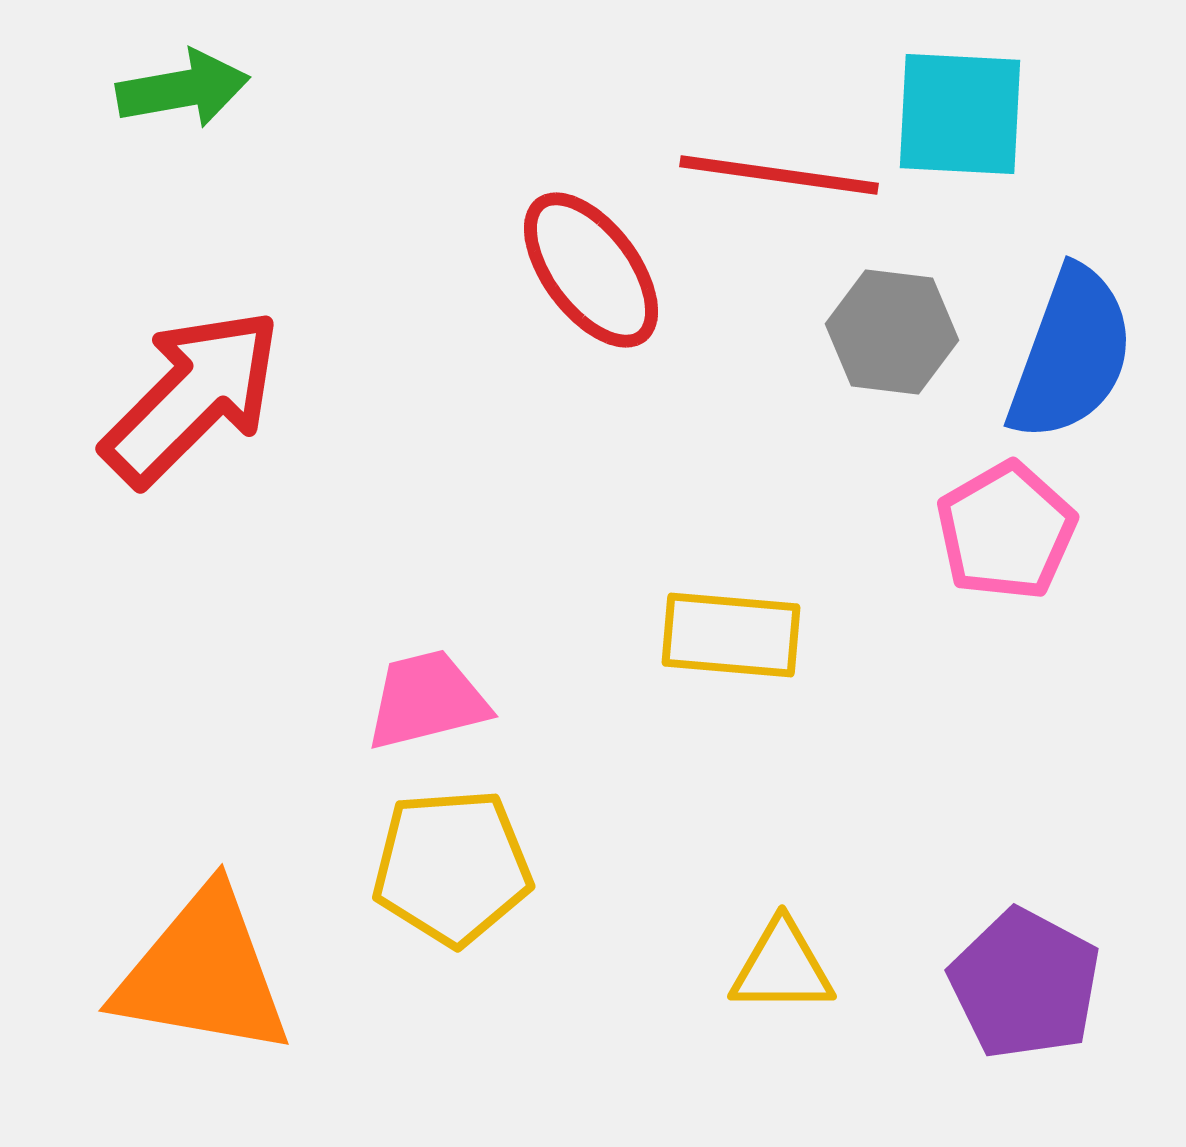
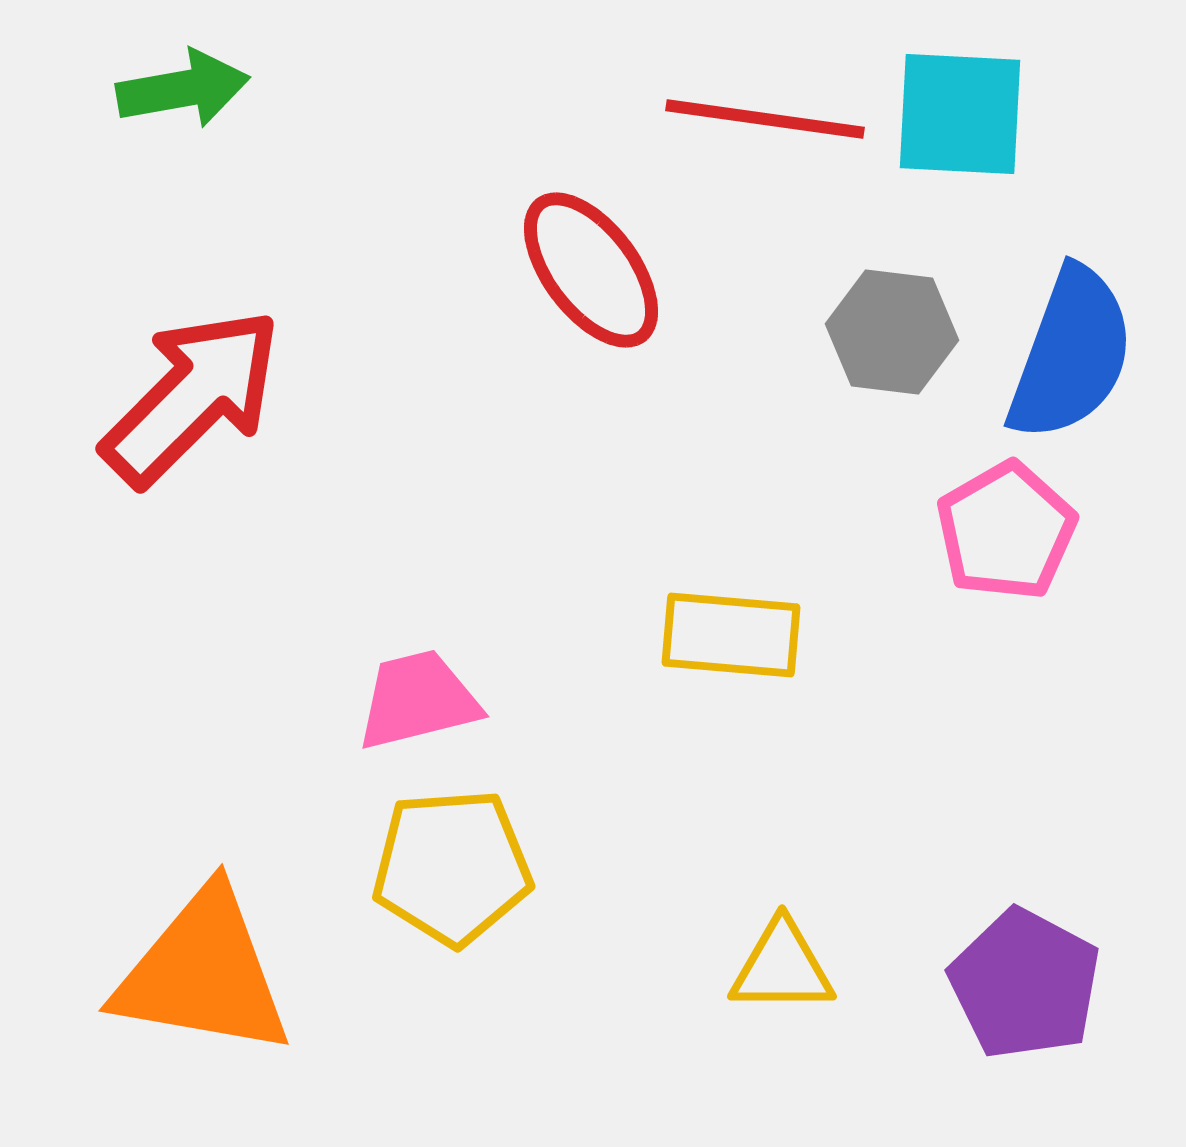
red line: moved 14 px left, 56 px up
pink trapezoid: moved 9 px left
